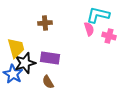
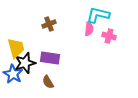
brown cross: moved 4 px right, 1 px down; rotated 16 degrees counterclockwise
pink semicircle: rotated 24 degrees clockwise
